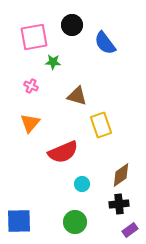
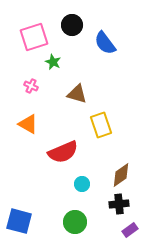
pink square: rotated 8 degrees counterclockwise
green star: rotated 21 degrees clockwise
brown triangle: moved 2 px up
orange triangle: moved 2 px left, 1 px down; rotated 40 degrees counterclockwise
blue square: rotated 16 degrees clockwise
